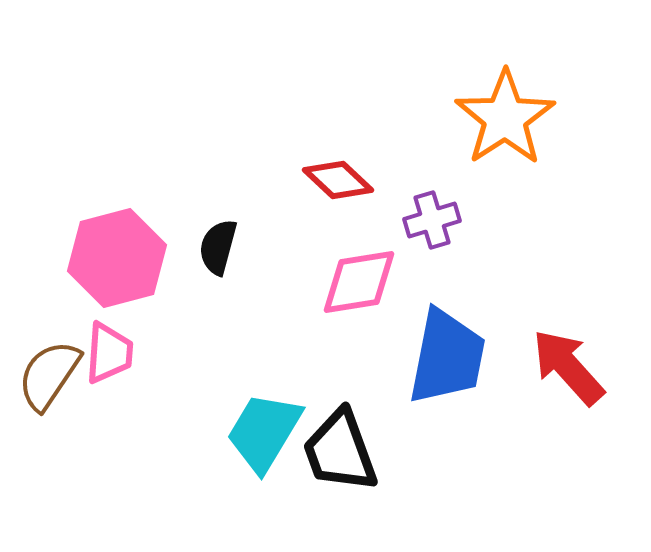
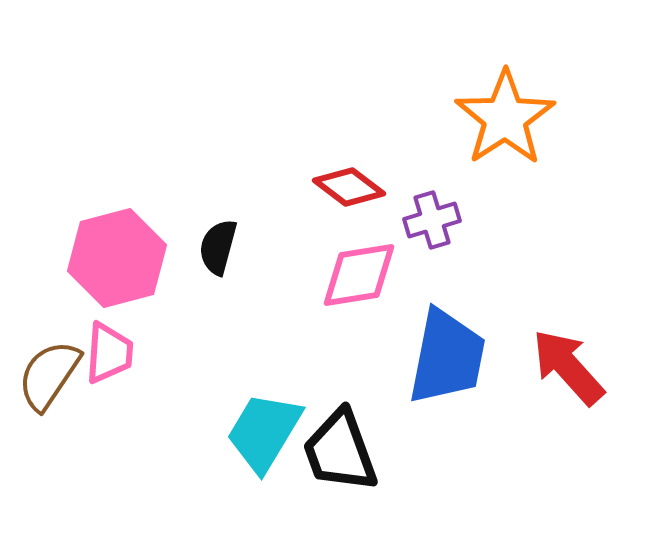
red diamond: moved 11 px right, 7 px down; rotated 6 degrees counterclockwise
pink diamond: moved 7 px up
